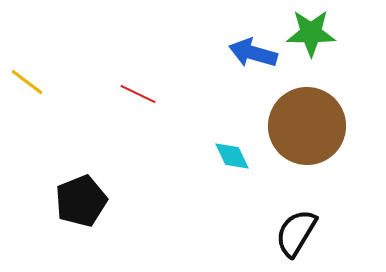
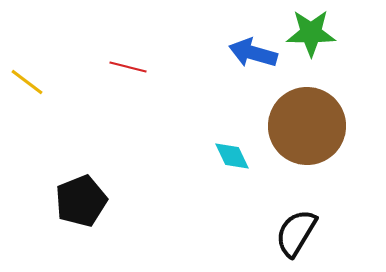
red line: moved 10 px left, 27 px up; rotated 12 degrees counterclockwise
